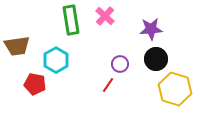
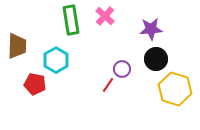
brown trapezoid: rotated 80 degrees counterclockwise
purple circle: moved 2 px right, 5 px down
